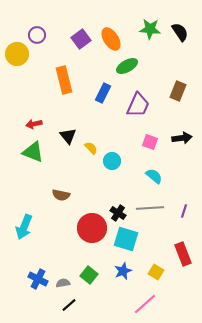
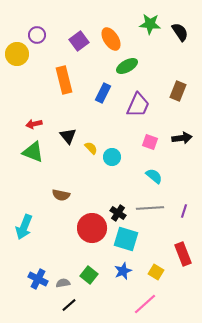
green star: moved 5 px up
purple square: moved 2 px left, 2 px down
cyan circle: moved 4 px up
